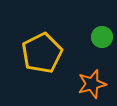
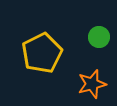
green circle: moved 3 px left
